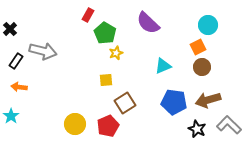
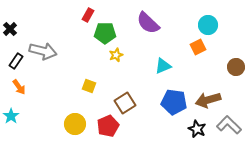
green pentagon: rotated 30 degrees counterclockwise
yellow star: moved 2 px down
brown circle: moved 34 px right
yellow square: moved 17 px left, 6 px down; rotated 24 degrees clockwise
orange arrow: rotated 133 degrees counterclockwise
